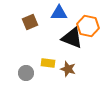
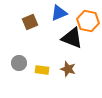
blue triangle: rotated 24 degrees counterclockwise
orange hexagon: moved 5 px up
yellow rectangle: moved 6 px left, 7 px down
gray circle: moved 7 px left, 10 px up
